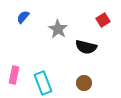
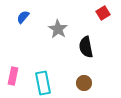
red square: moved 7 px up
black semicircle: rotated 65 degrees clockwise
pink rectangle: moved 1 px left, 1 px down
cyan rectangle: rotated 10 degrees clockwise
